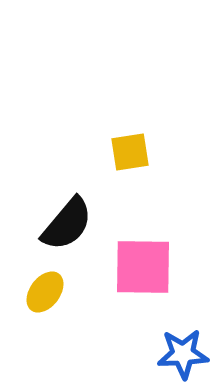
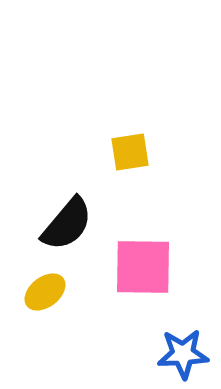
yellow ellipse: rotated 15 degrees clockwise
